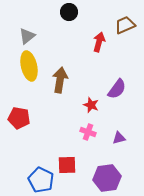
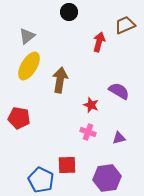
yellow ellipse: rotated 44 degrees clockwise
purple semicircle: moved 2 px right, 2 px down; rotated 95 degrees counterclockwise
